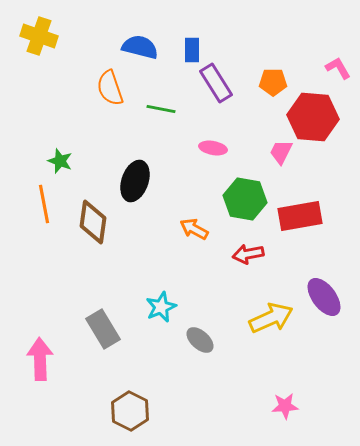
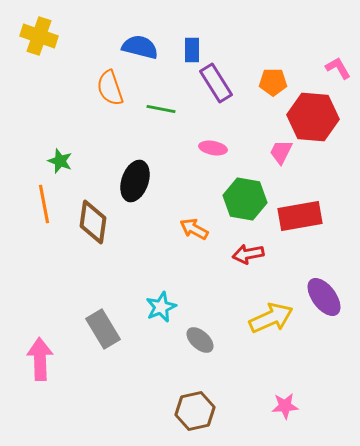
brown hexagon: moved 65 px right; rotated 21 degrees clockwise
